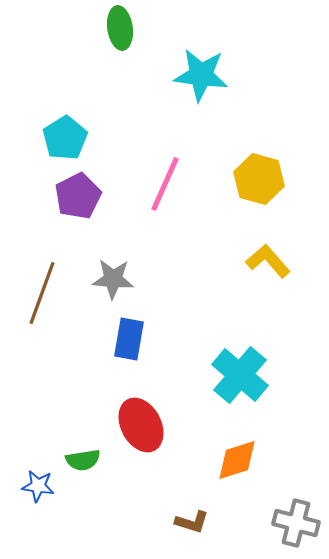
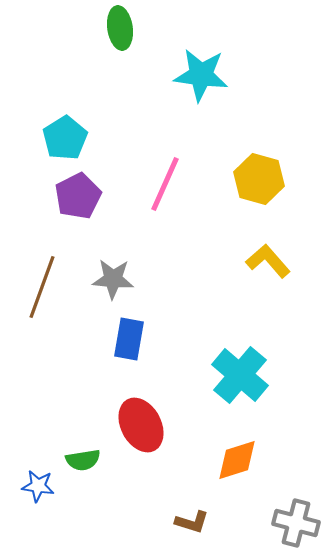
brown line: moved 6 px up
